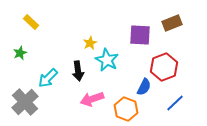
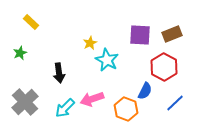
brown rectangle: moved 11 px down
red hexagon: rotated 12 degrees counterclockwise
black arrow: moved 19 px left, 2 px down
cyan arrow: moved 17 px right, 30 px down
blue semicircle: moved 1 px right, 4 px down
